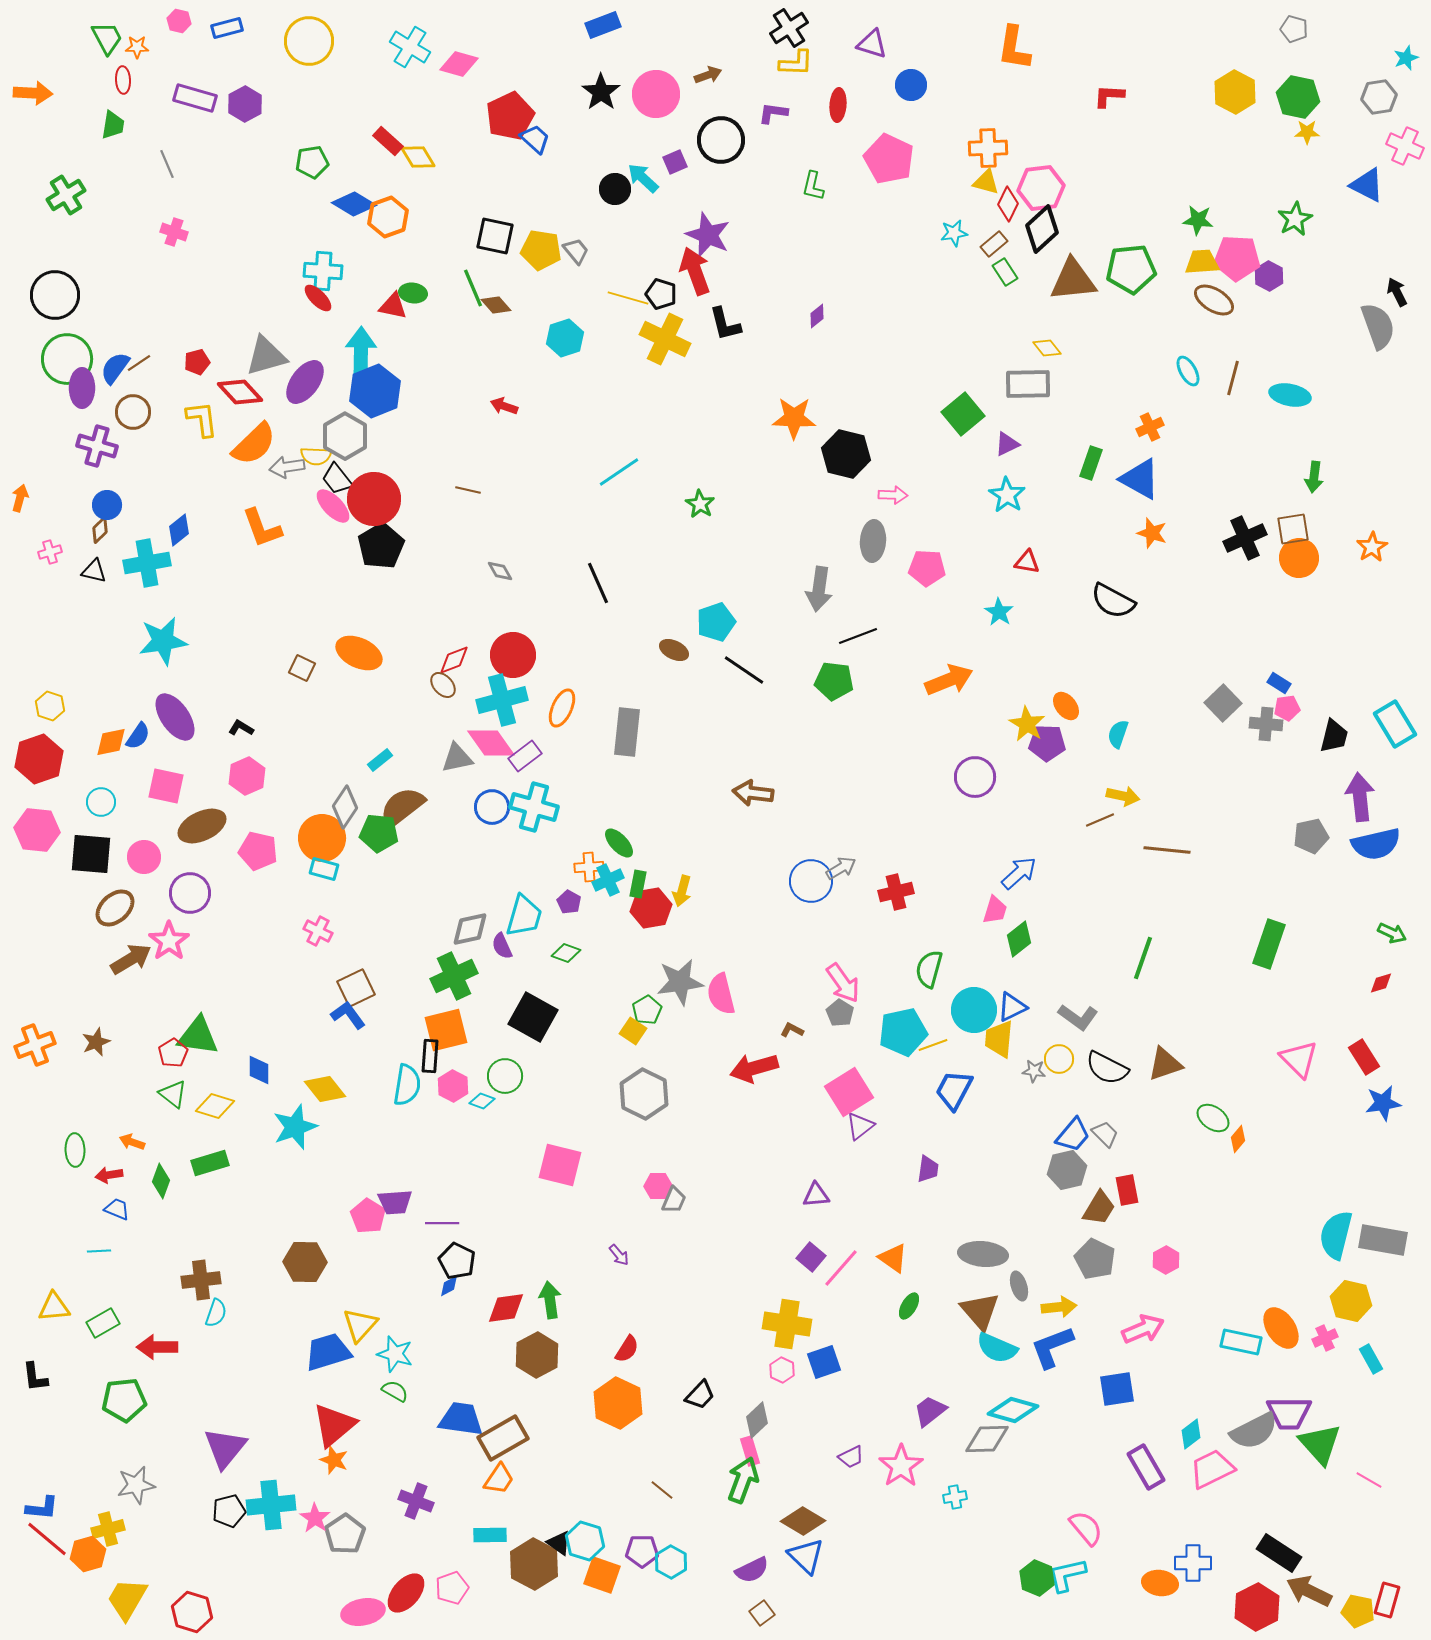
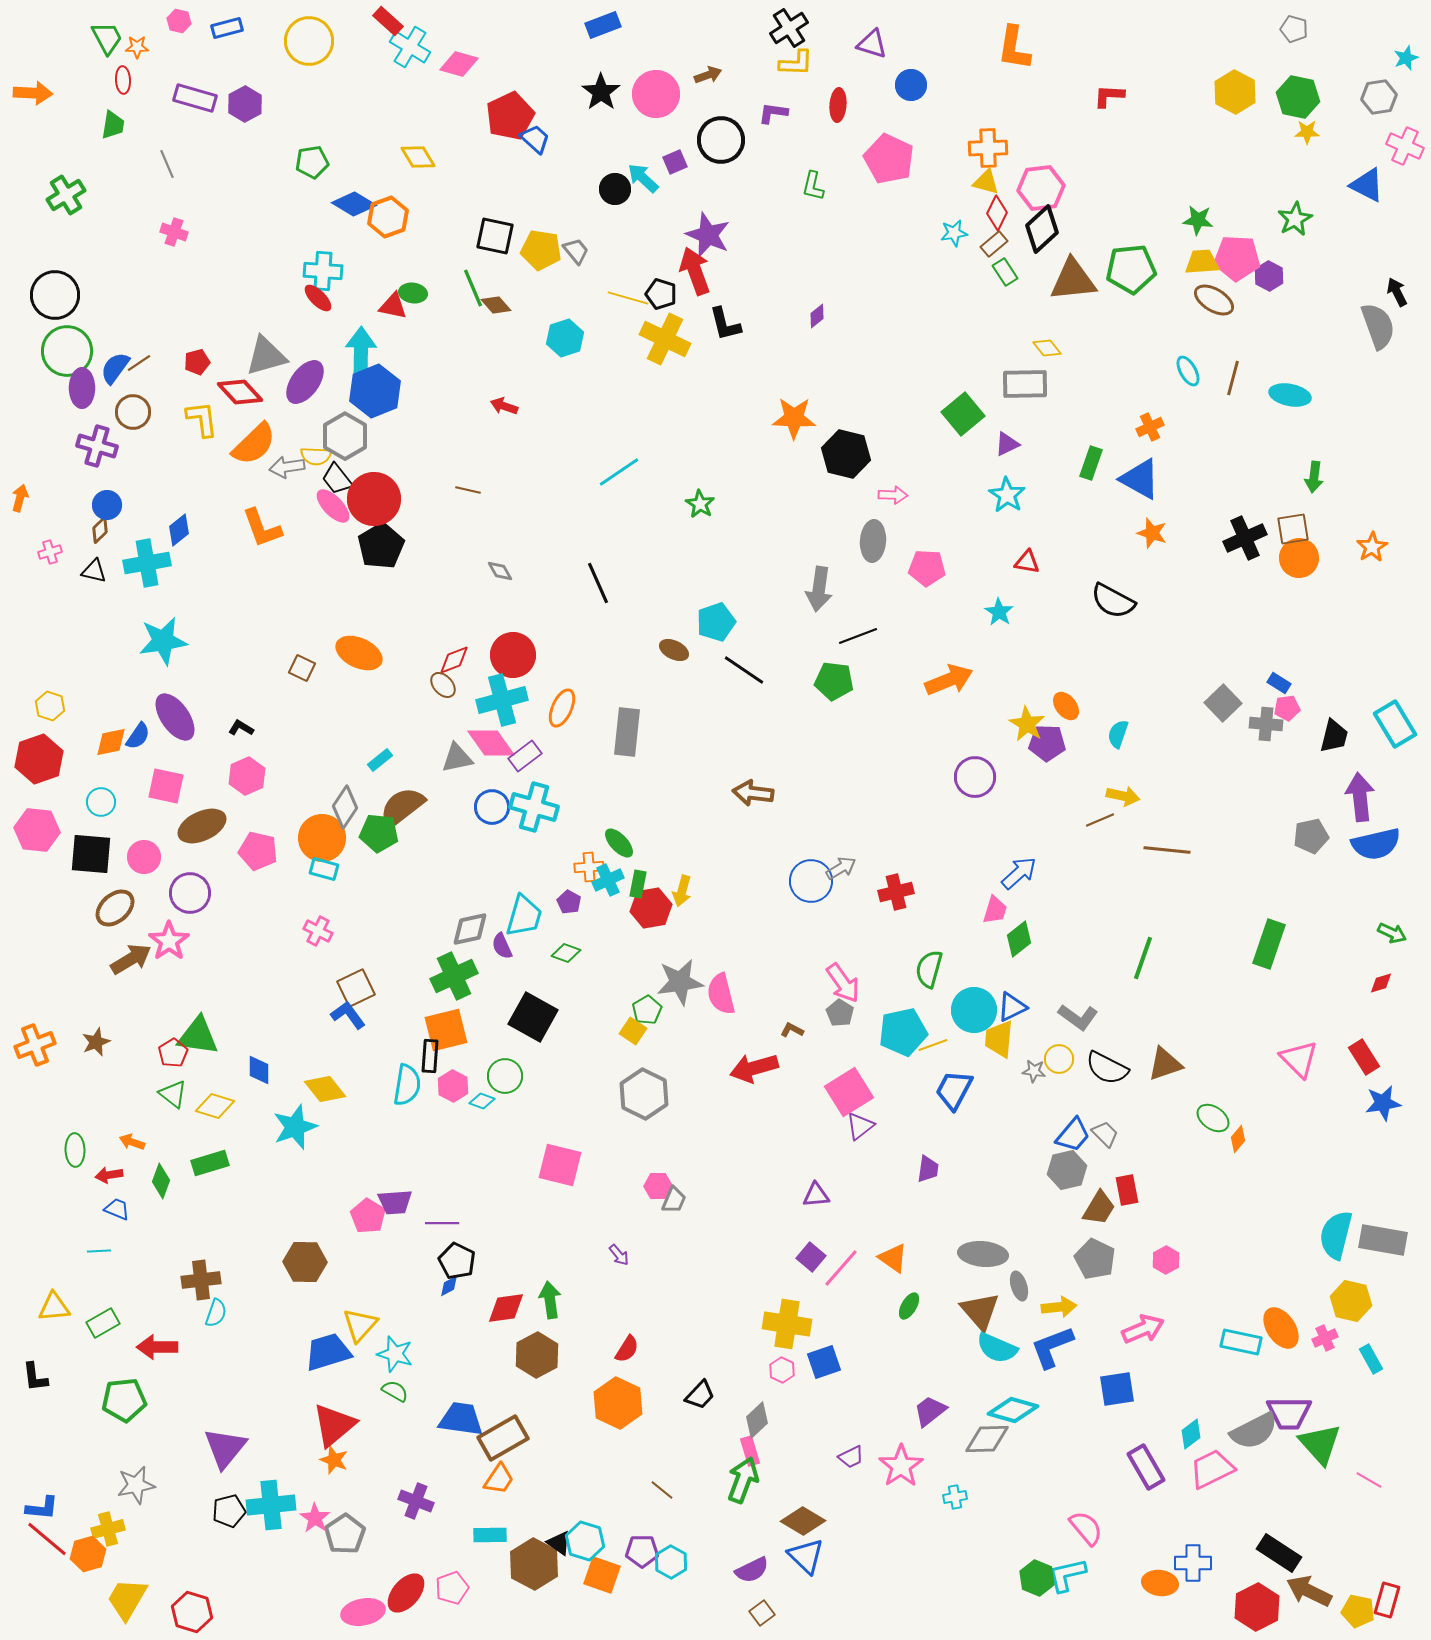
red rectangle at (388, 141): moved 120 px up
red diamond at (1008, 204): moved 11 px left, 9 px down
green circle at (67, 359): moved 8 px up
gray rectangle at (1028, 384): moved 3 px left
